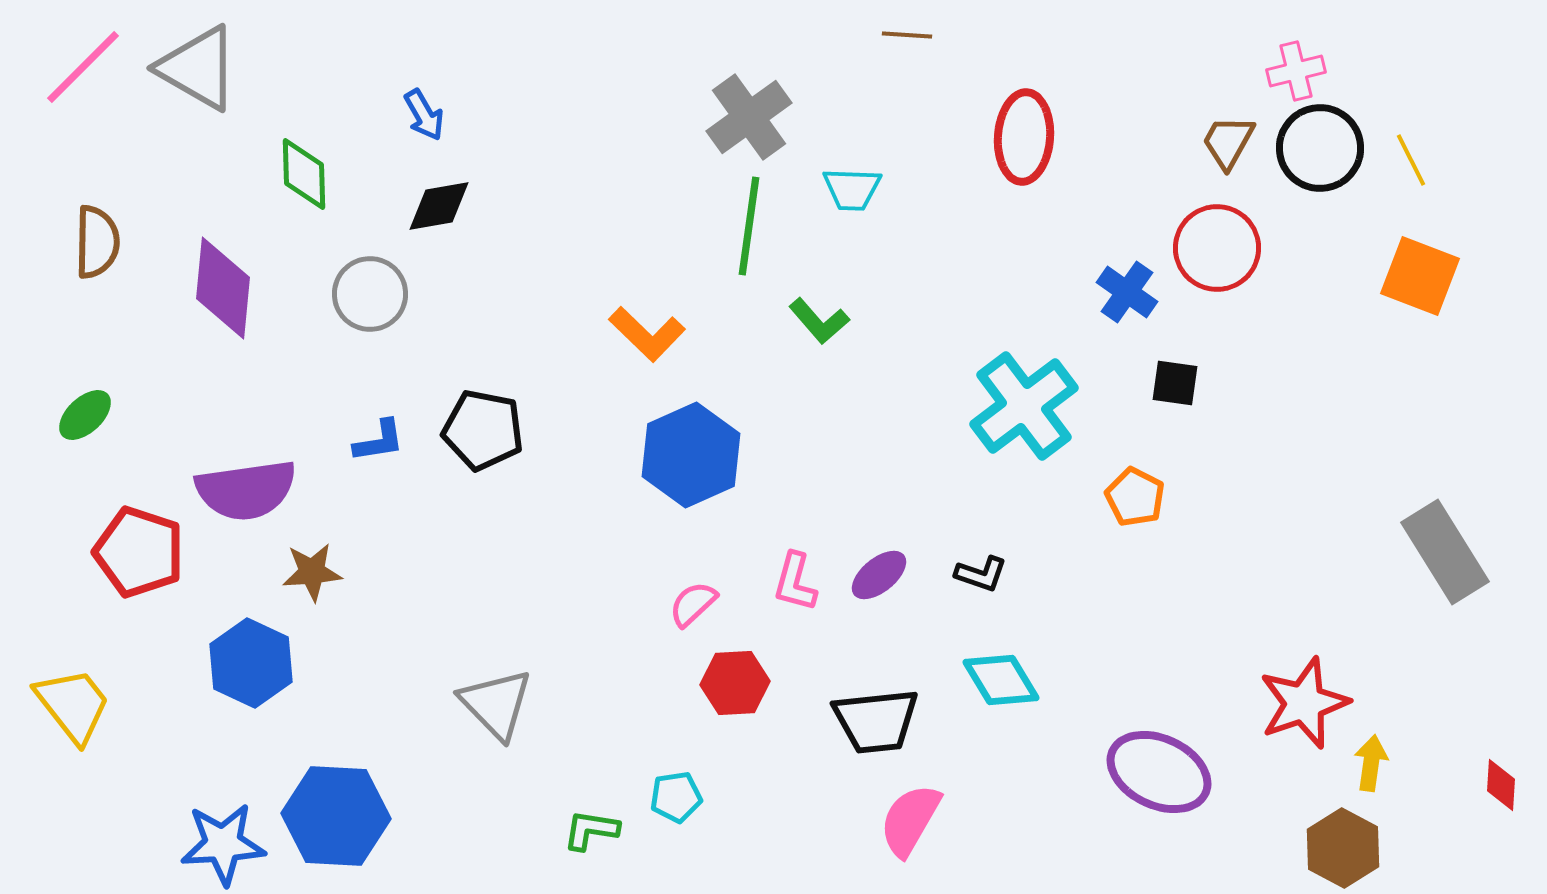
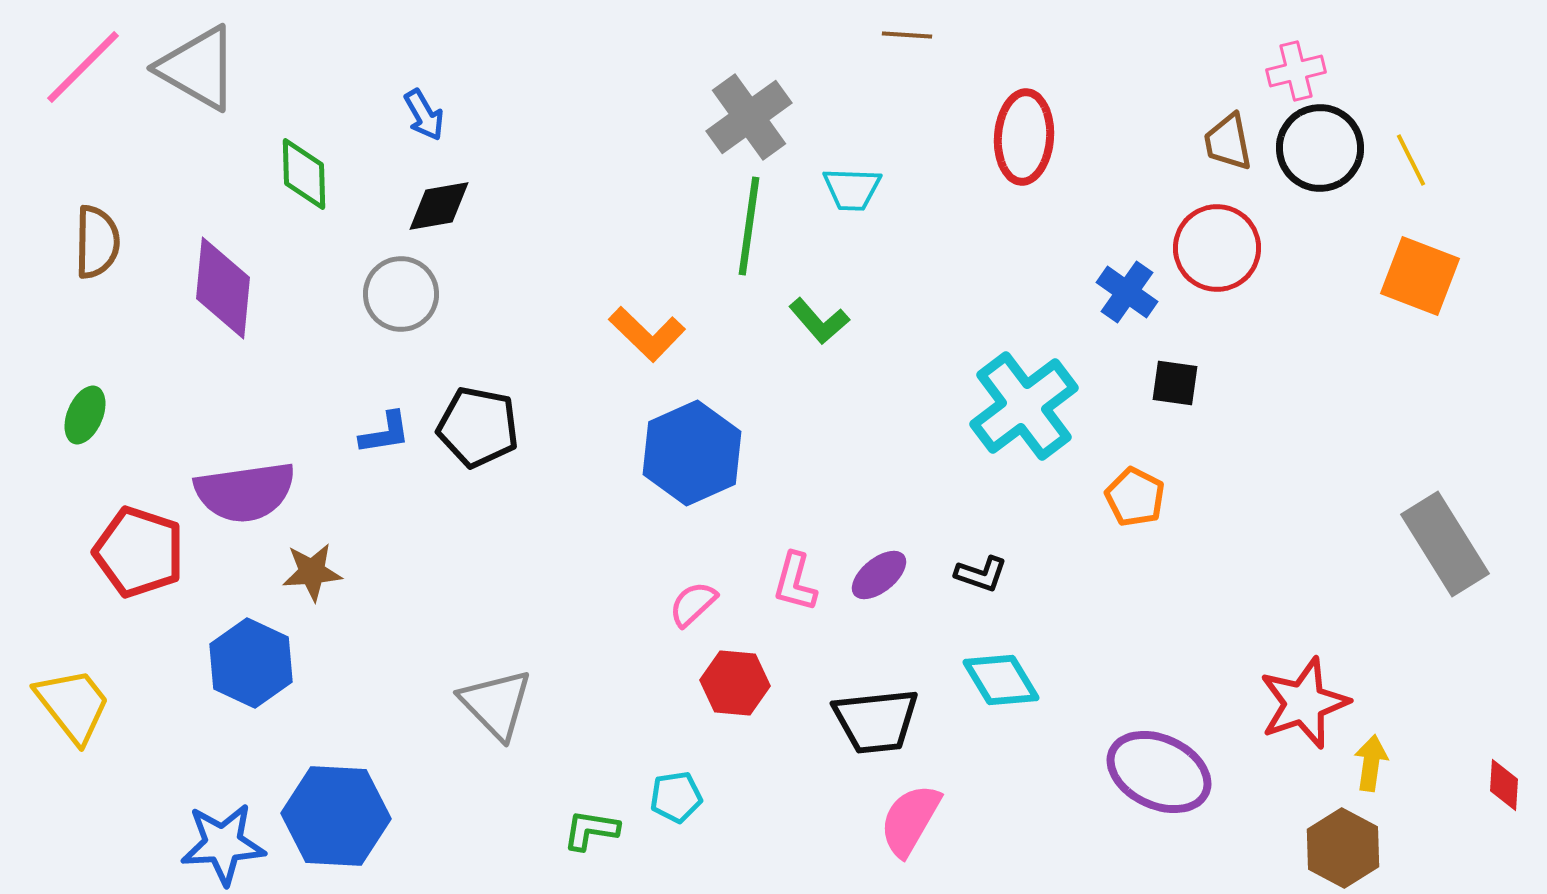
brown trapezoid at (1228, 142): rotated 40 degrees counterclockwise
gray circle at (370, 294): moved 31 px right
green ellipse at (85, 415): rotated 24 degrees counterclockwise
black pentagon at (483, 430): moved 5 px left, 3 px up
blue L-shape at (379, 441): moved 6 px right, 8 px up
blue hexagon at (691, 455): moved 1 px right, 2 px up
purple semicircle at (246, 490): moved 1 px left, 2 px down
gray rectangle at (1445, 552): moved 8 px up
red hexagon at (735, 683): rotated 8 degrees clockwise
red diamond at (1501, 785): moved 3 px right
